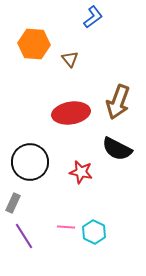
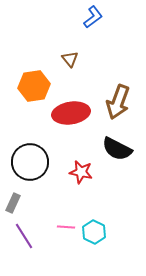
orange hexagon: moved 42 px down; rotated 12 degrees counterclockwise
